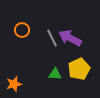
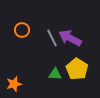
yellow pentagon: moved 2 px left; rotated 15 degrees counterclockwise
